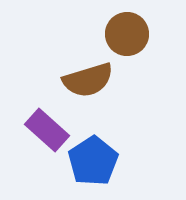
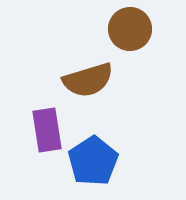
brown circle: moved 3 px right, 5 px up
purple rectangle: rotated 39 degrees clockwise
